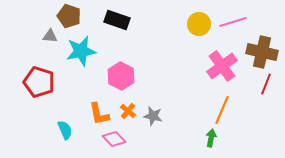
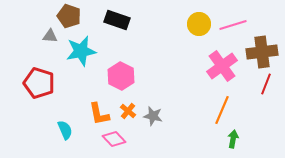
pink line: moved 3 px down
brown cross: rotated 20 degrees counterclockwise
red pentagon: moved 1 px down
green arrow: moved 22 px right, 1 px down
